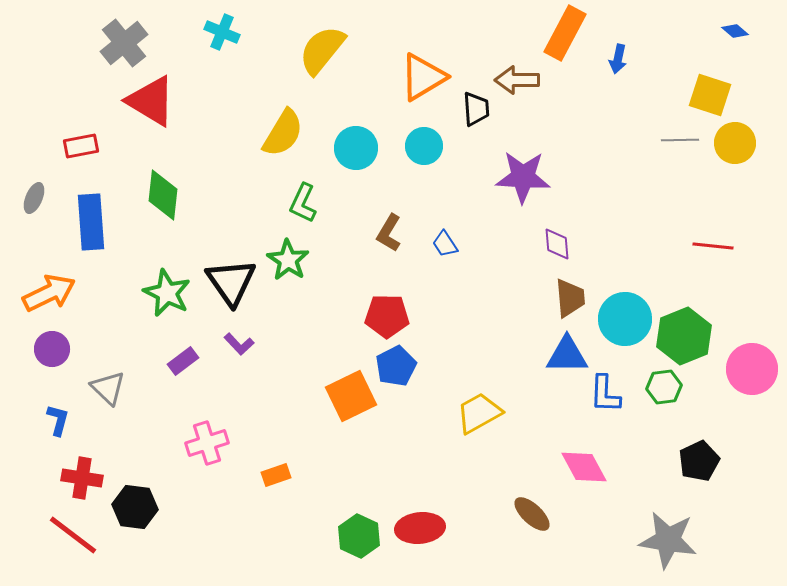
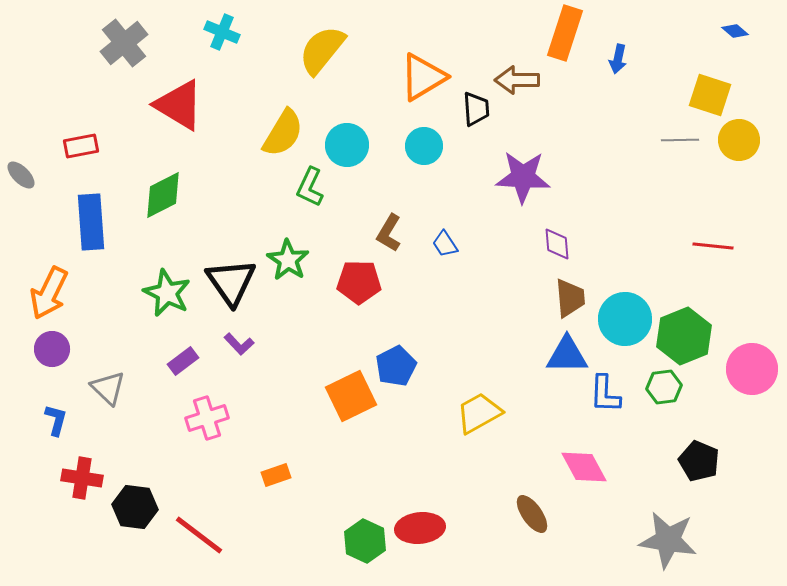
orange rectangle at (565, 33): rotated 10 degrees counterclockwise
red triangle at (151, 101): moved 28 px right, 4 px down
yellow circle at (735, 143): moved 4 px right, 3 px up
cyan circle at (356, 148): moved 9 px left, 3 px up
green diamond at (163, 195): rotated 57 degrees clockwise
gray ellipse at (34, 198): moved 13 px left, 23 px up; rotated 68 degrees counterclockwise
green L-shape at (303, 203): moved 7 px right, 16 px up
orange arrow at (49, 293): rotated 142 degrees clockwise
red pentagon at (387, 316): moved 28 px left, 34 px up
blue L-shape at (58, 420): moved 2 px left
pink cross at (207, 443): moved 25 px up
black pentagon at (699, 461): rotated 24 degrees counterclockwise
brown ellipse at (532, 514): rotated 12 degrees clockwise
red line at (73, 535): moved 126 px right
green hexagon at (359, 536): moved 6 px right, 5 px down
